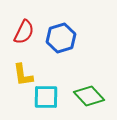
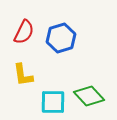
cyan square: moved 7 px right, 5 px down
